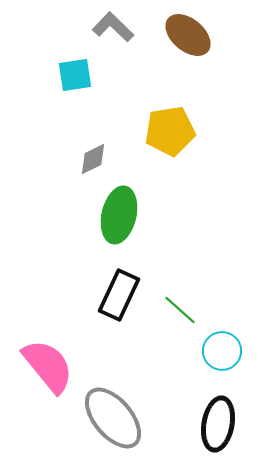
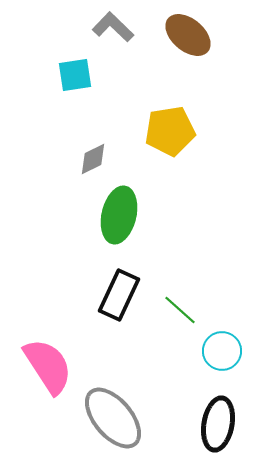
pink semicircle: rotated 6 degrees clockwise
